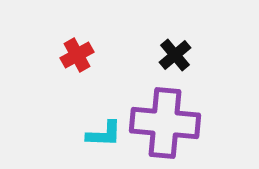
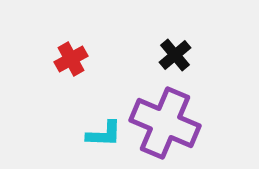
red cross: moved 6 px left, 4 px down
purple cross: rotated 18 degrees clockwise
